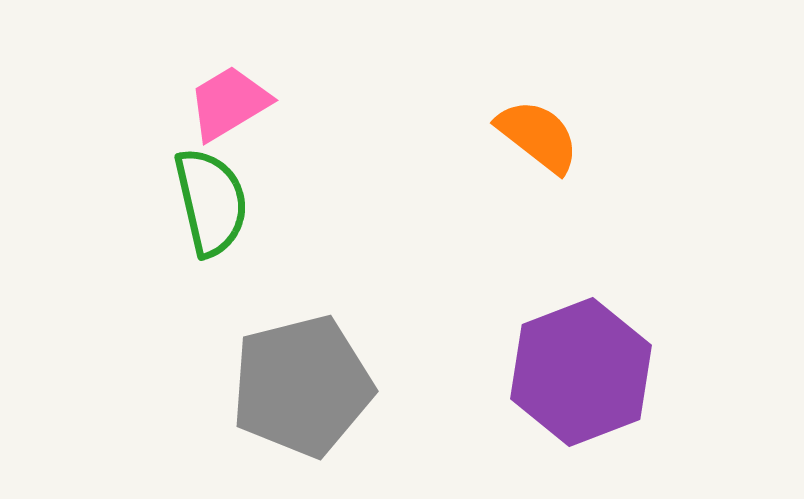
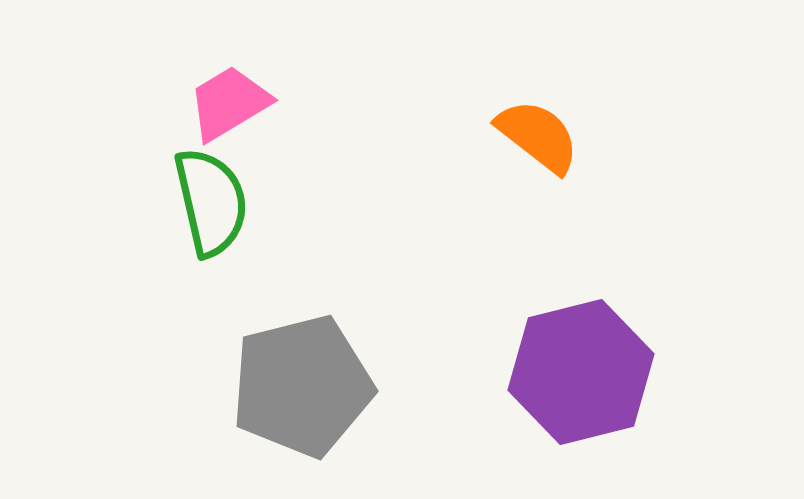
purple hexagon: rotated 7 degrees clockwise
